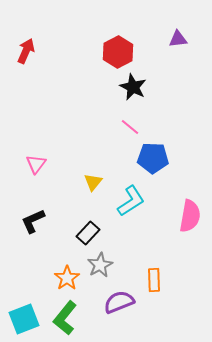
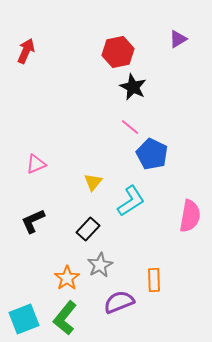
purple triangle: rotated 24 degrees counterclockwise
red hexagon: rotated 16 degrees clockwise
blue pentagon: moved 1 px left, 4 px up; rotated 24 degrees clockwise
pink triangle: rotated 30 degrees clockwise
black rectangle: moved 4 px up
